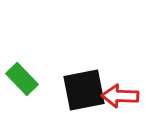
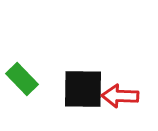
black square: moved 1 px left, 1 px up; rotated 12 degrees clockwise
